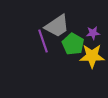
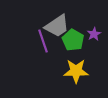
purple star: moved 1 px right, 1 px down; rotated 24 degrees counterclockwise
green pentagon: moved 4 px up
yellow star: moved 16 px left, 15 px down
